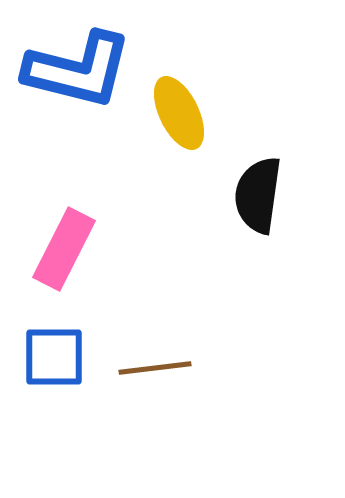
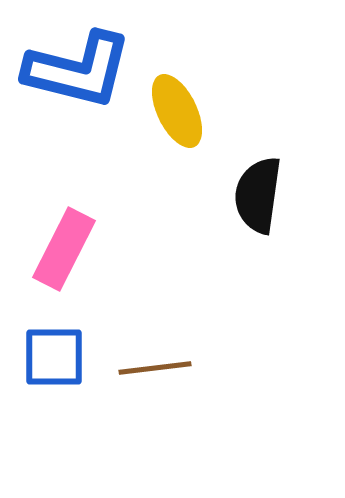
yellow ellipse: moved 2 px left, 2 px up
